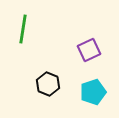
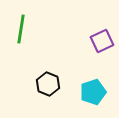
green line: moved 2 px left
purple square: moved 13 px right, 9 px up
